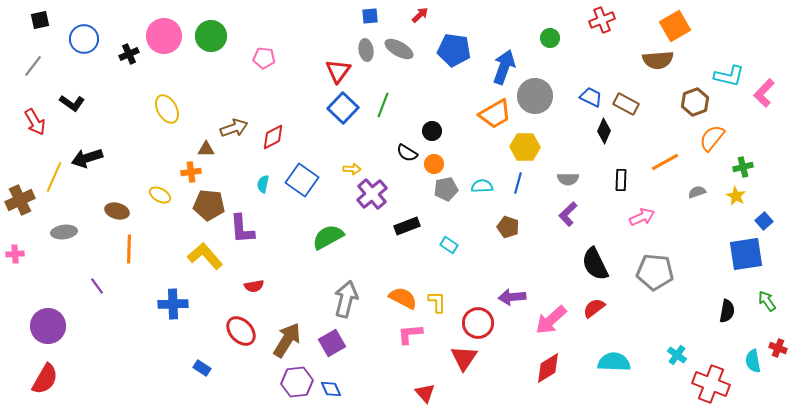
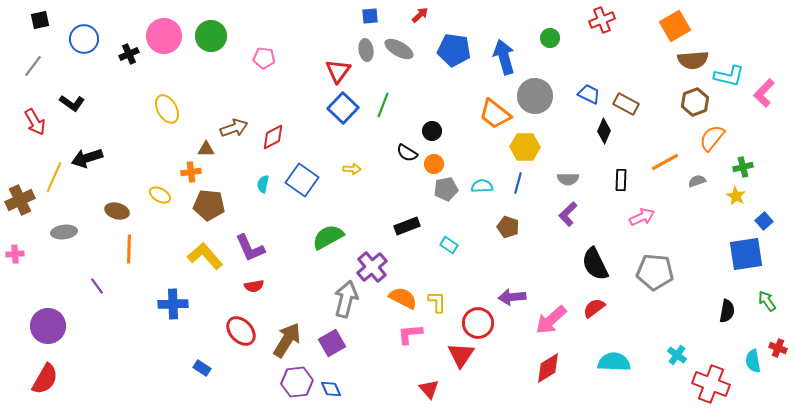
brown semicircle at (658, 60): moved 35 px right
blue arrow at (504, 67): moved 10 px up; rotated 36 degrees counterclockwise
blue trapezoid at (591, 97): moved 2 px left, 3 px up
orange trapezoid at (495, 114): rotated 68 degrees clockwise
gray semicircle at (697, 192): moved 11 px up
purple cross at (372, 194): moved 73 px down
purple L-shape at (242, 229): moved 8 px right, 19 px down; rotated 20 degrees counterclockwise
red triangle at (464, 358): moved 3 px left, 3 px up
red triangle at (425, 393): moved 4 px right, 4 px up
